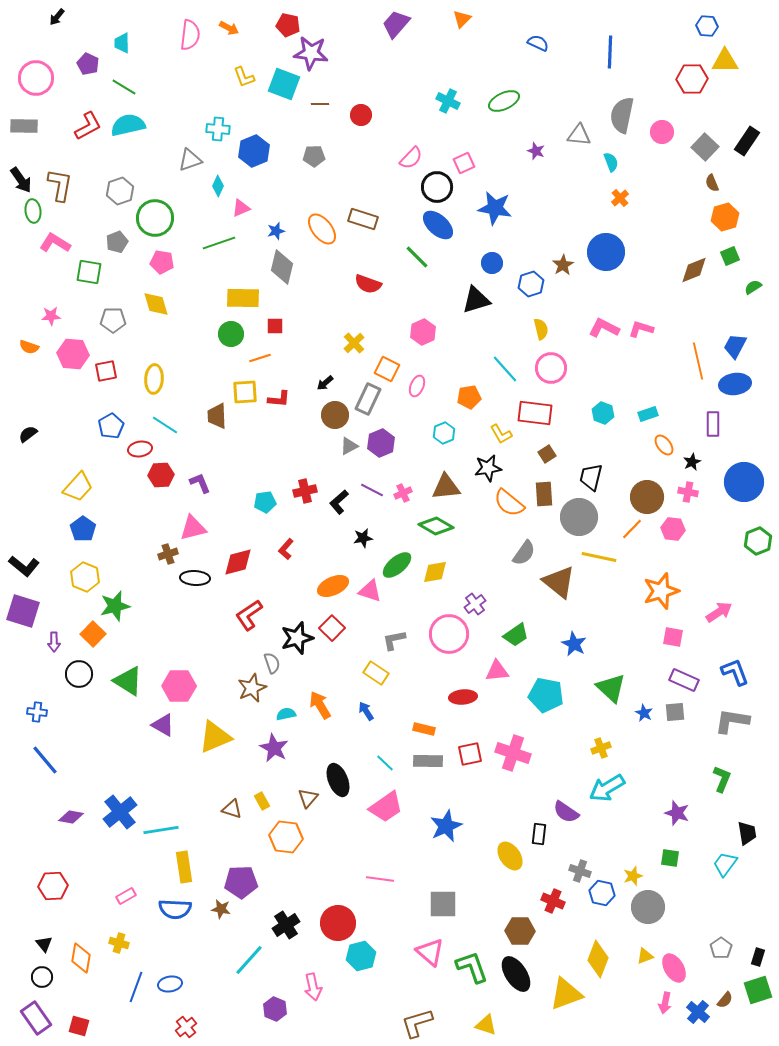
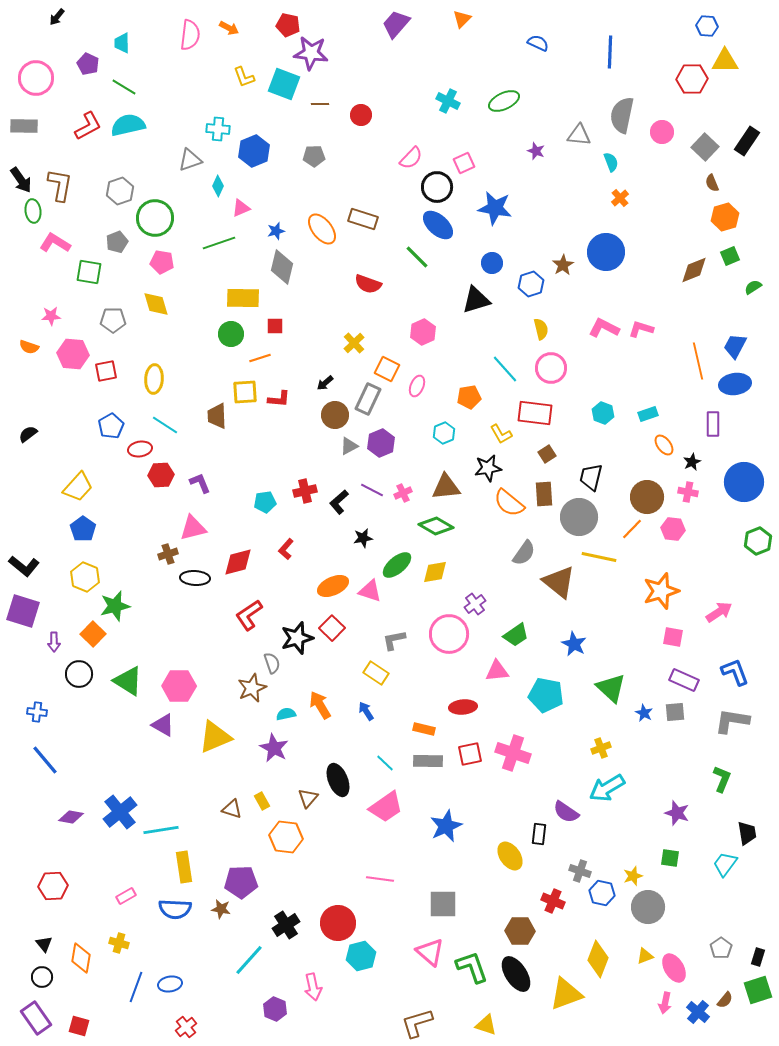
red ellipse at (463, 697): moved 10 px down
